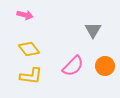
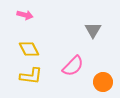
yellow diamond: rotated 10 degrees clockwise
orange circle: moved 2 px left, 16 px down
